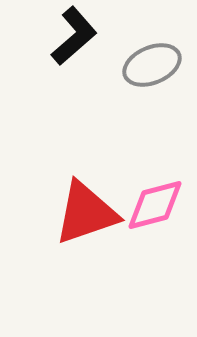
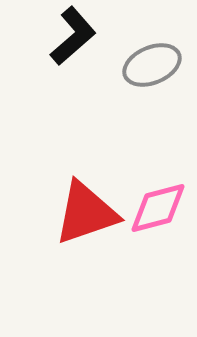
black L-shape: moved 1 px left
pink diamond: moved 3 px right, 3 px down
